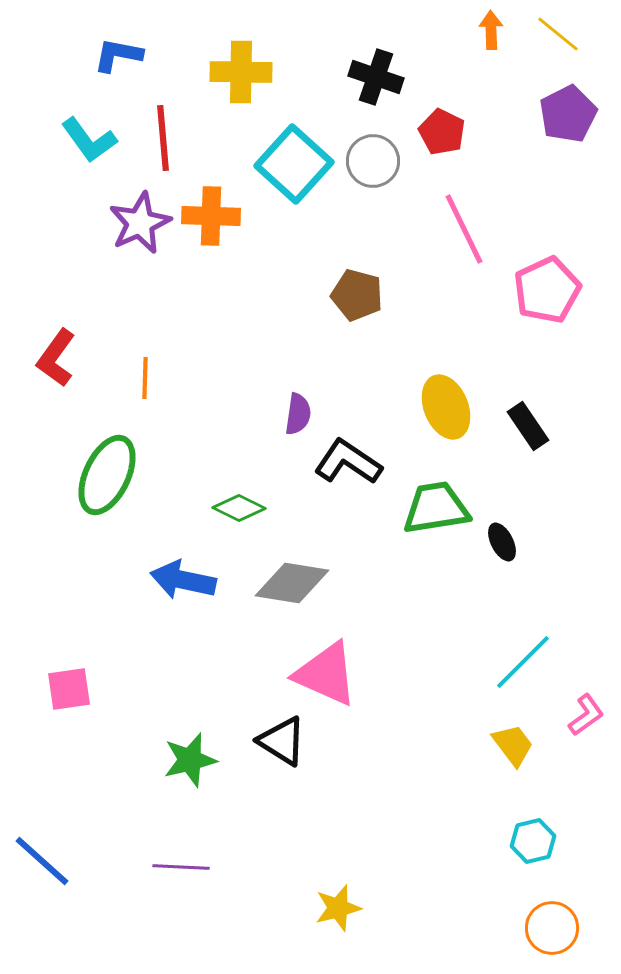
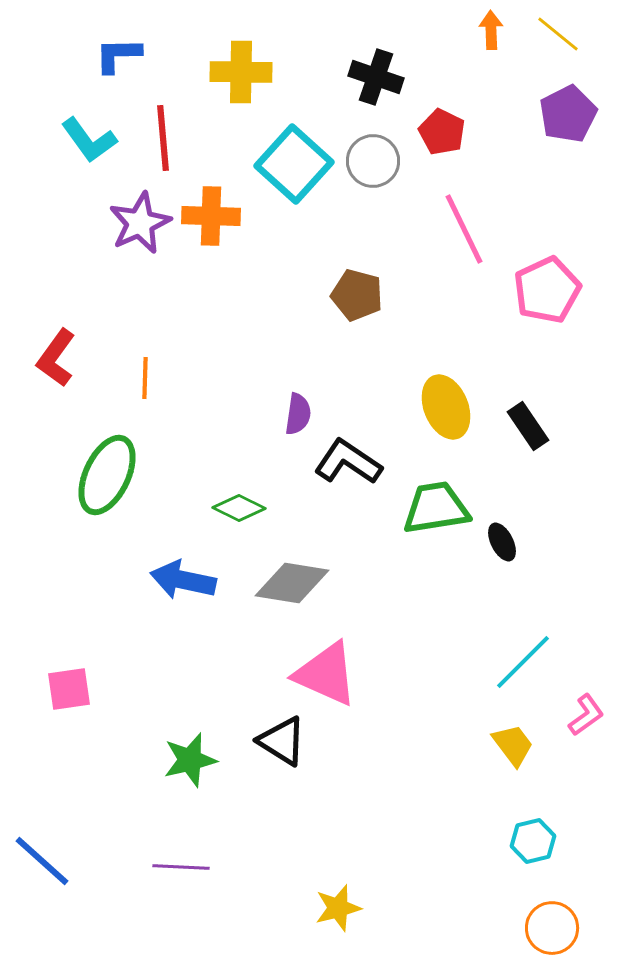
blue L-shape: rotated 12 degrees counterclockwise
